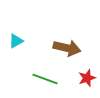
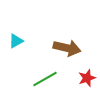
green line: rotated 50 degrees counterclockwise
